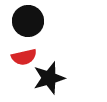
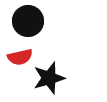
red semicircle: moved 4 px left
